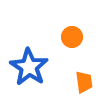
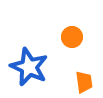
blue star: rotated 9 degrees counterclockwise
